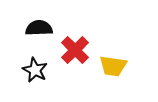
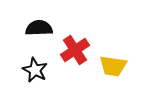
red cross: rotated 12 degrees clockwise
